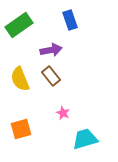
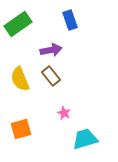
green rectangle: moved 1 px left, 1 px up
pink star: moved 1 px right
